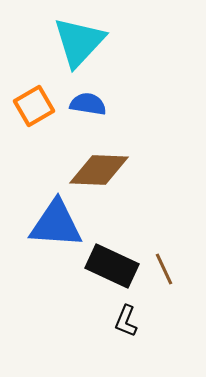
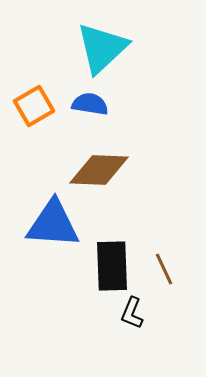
cyan triangle: moved 23 px right, 6 px down; rotated 4 degrees clockwise
blue semicircle: moved 2 px right
blue triangle: moved 3 px left
black rectangle: rotated 63 degrees clockwise
black L-shape: moved 6 px right, 8 px up
